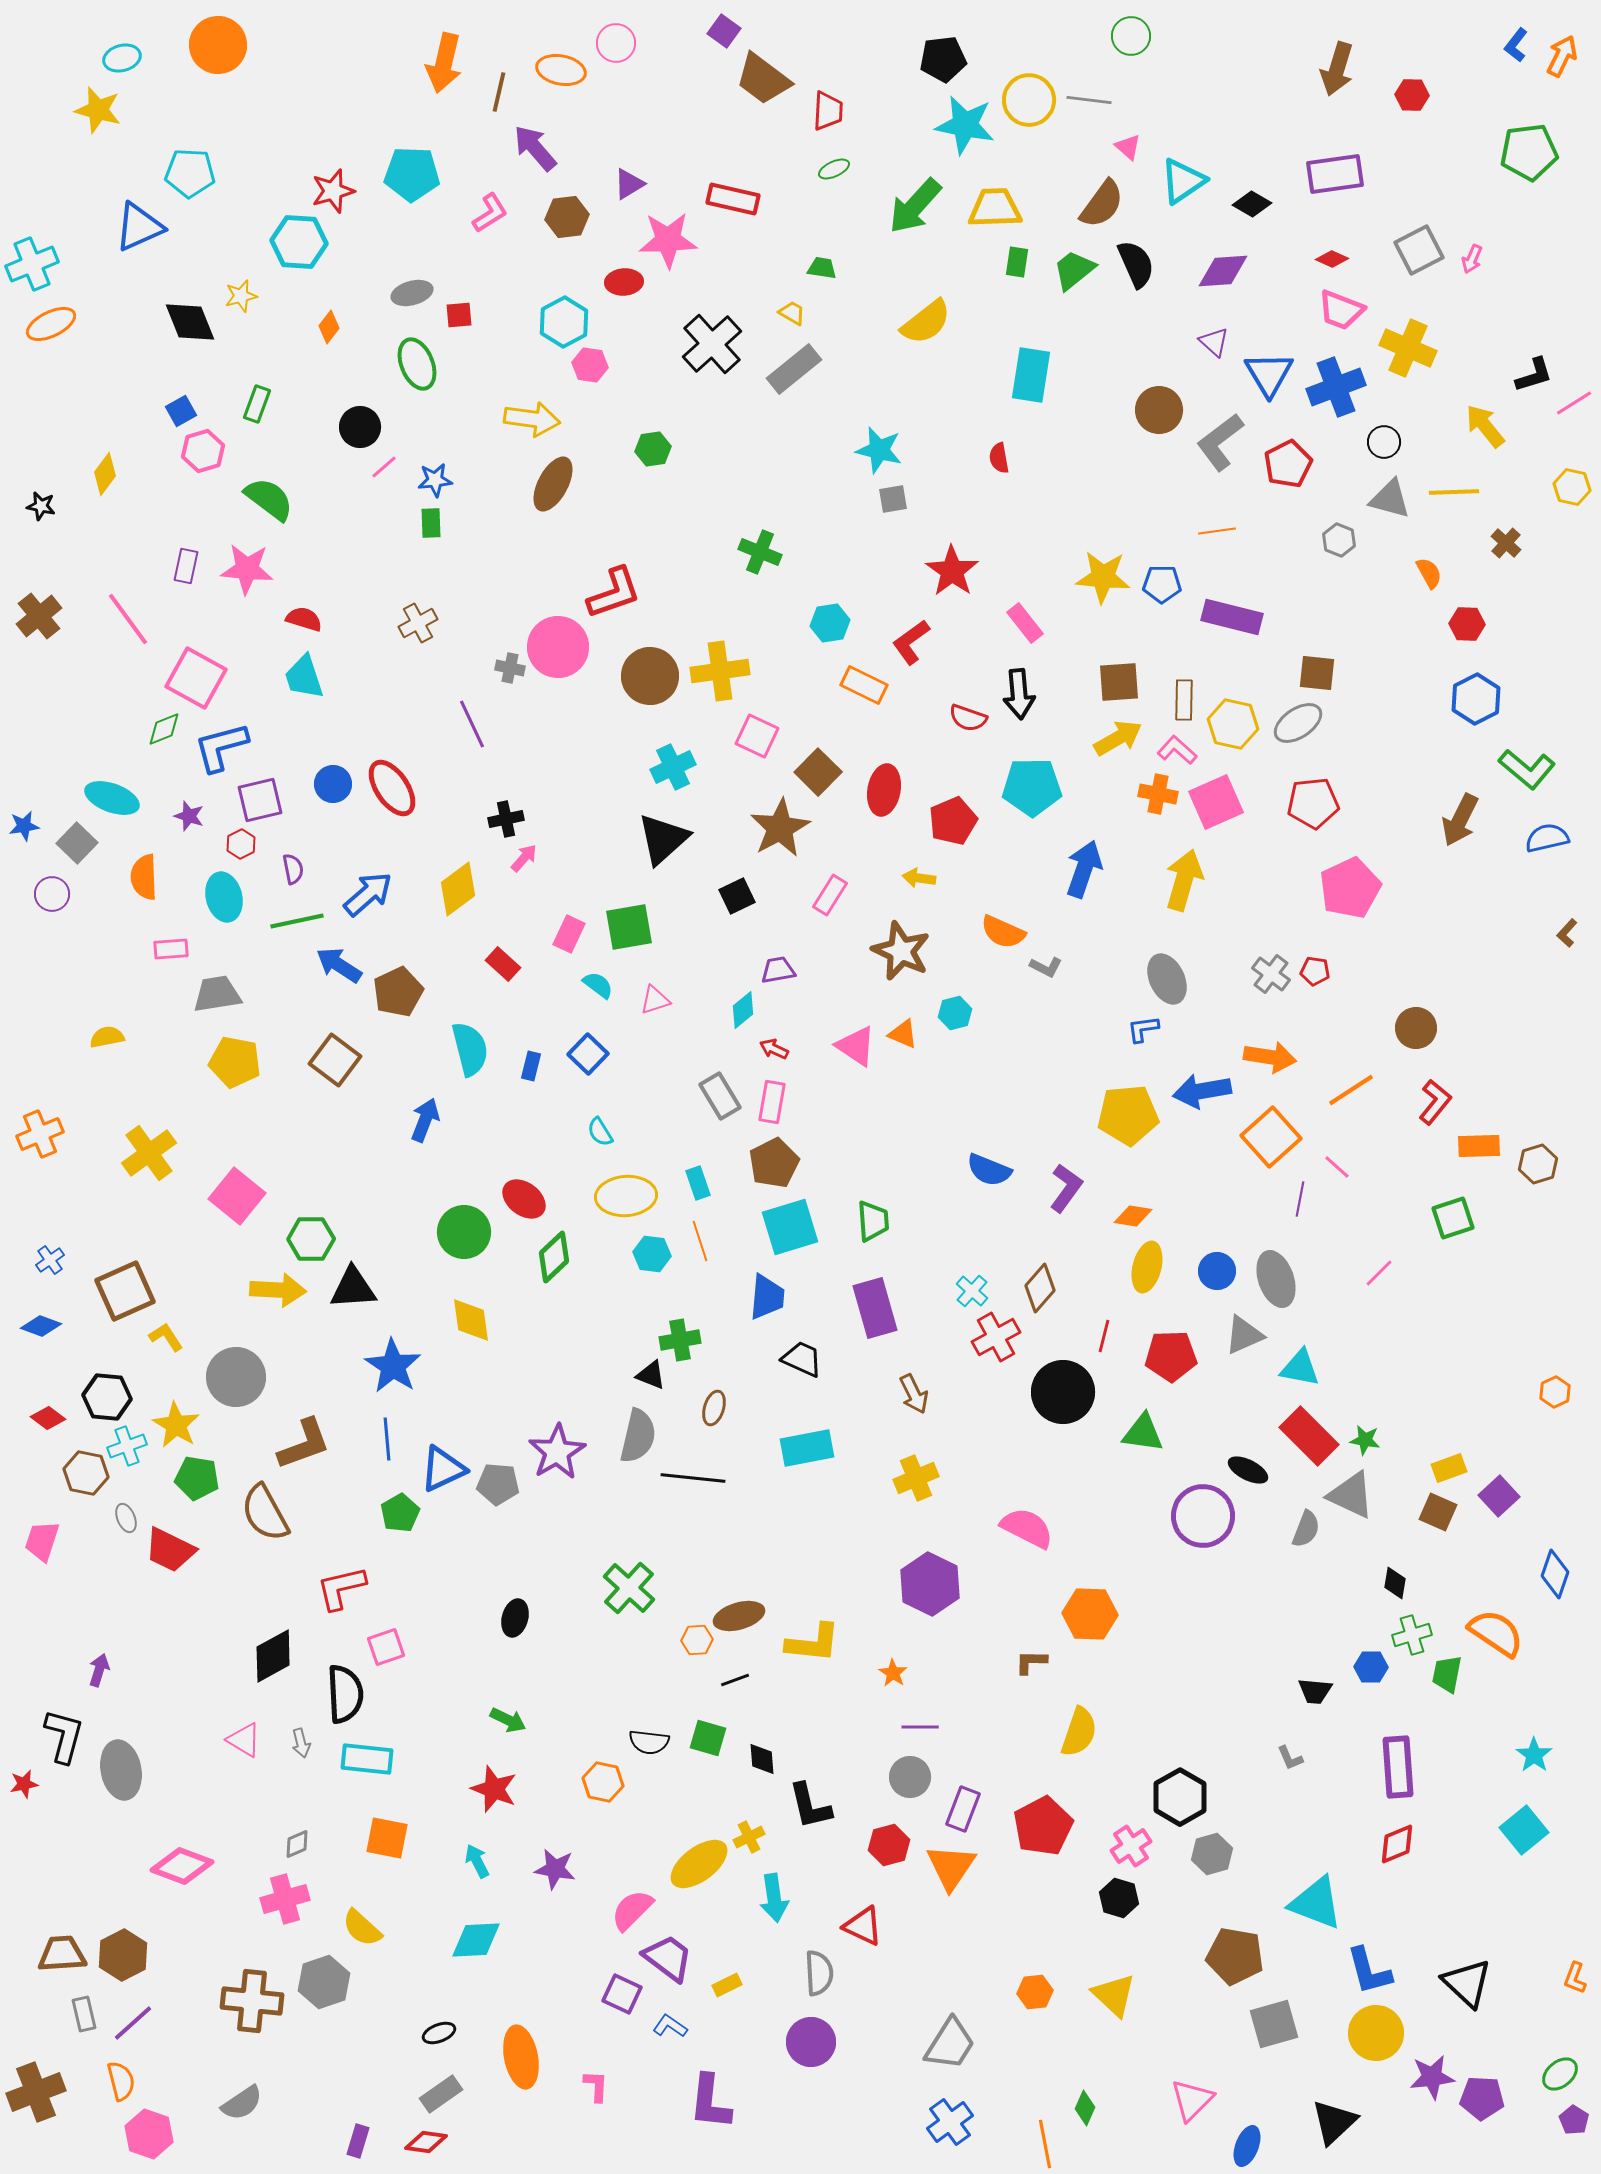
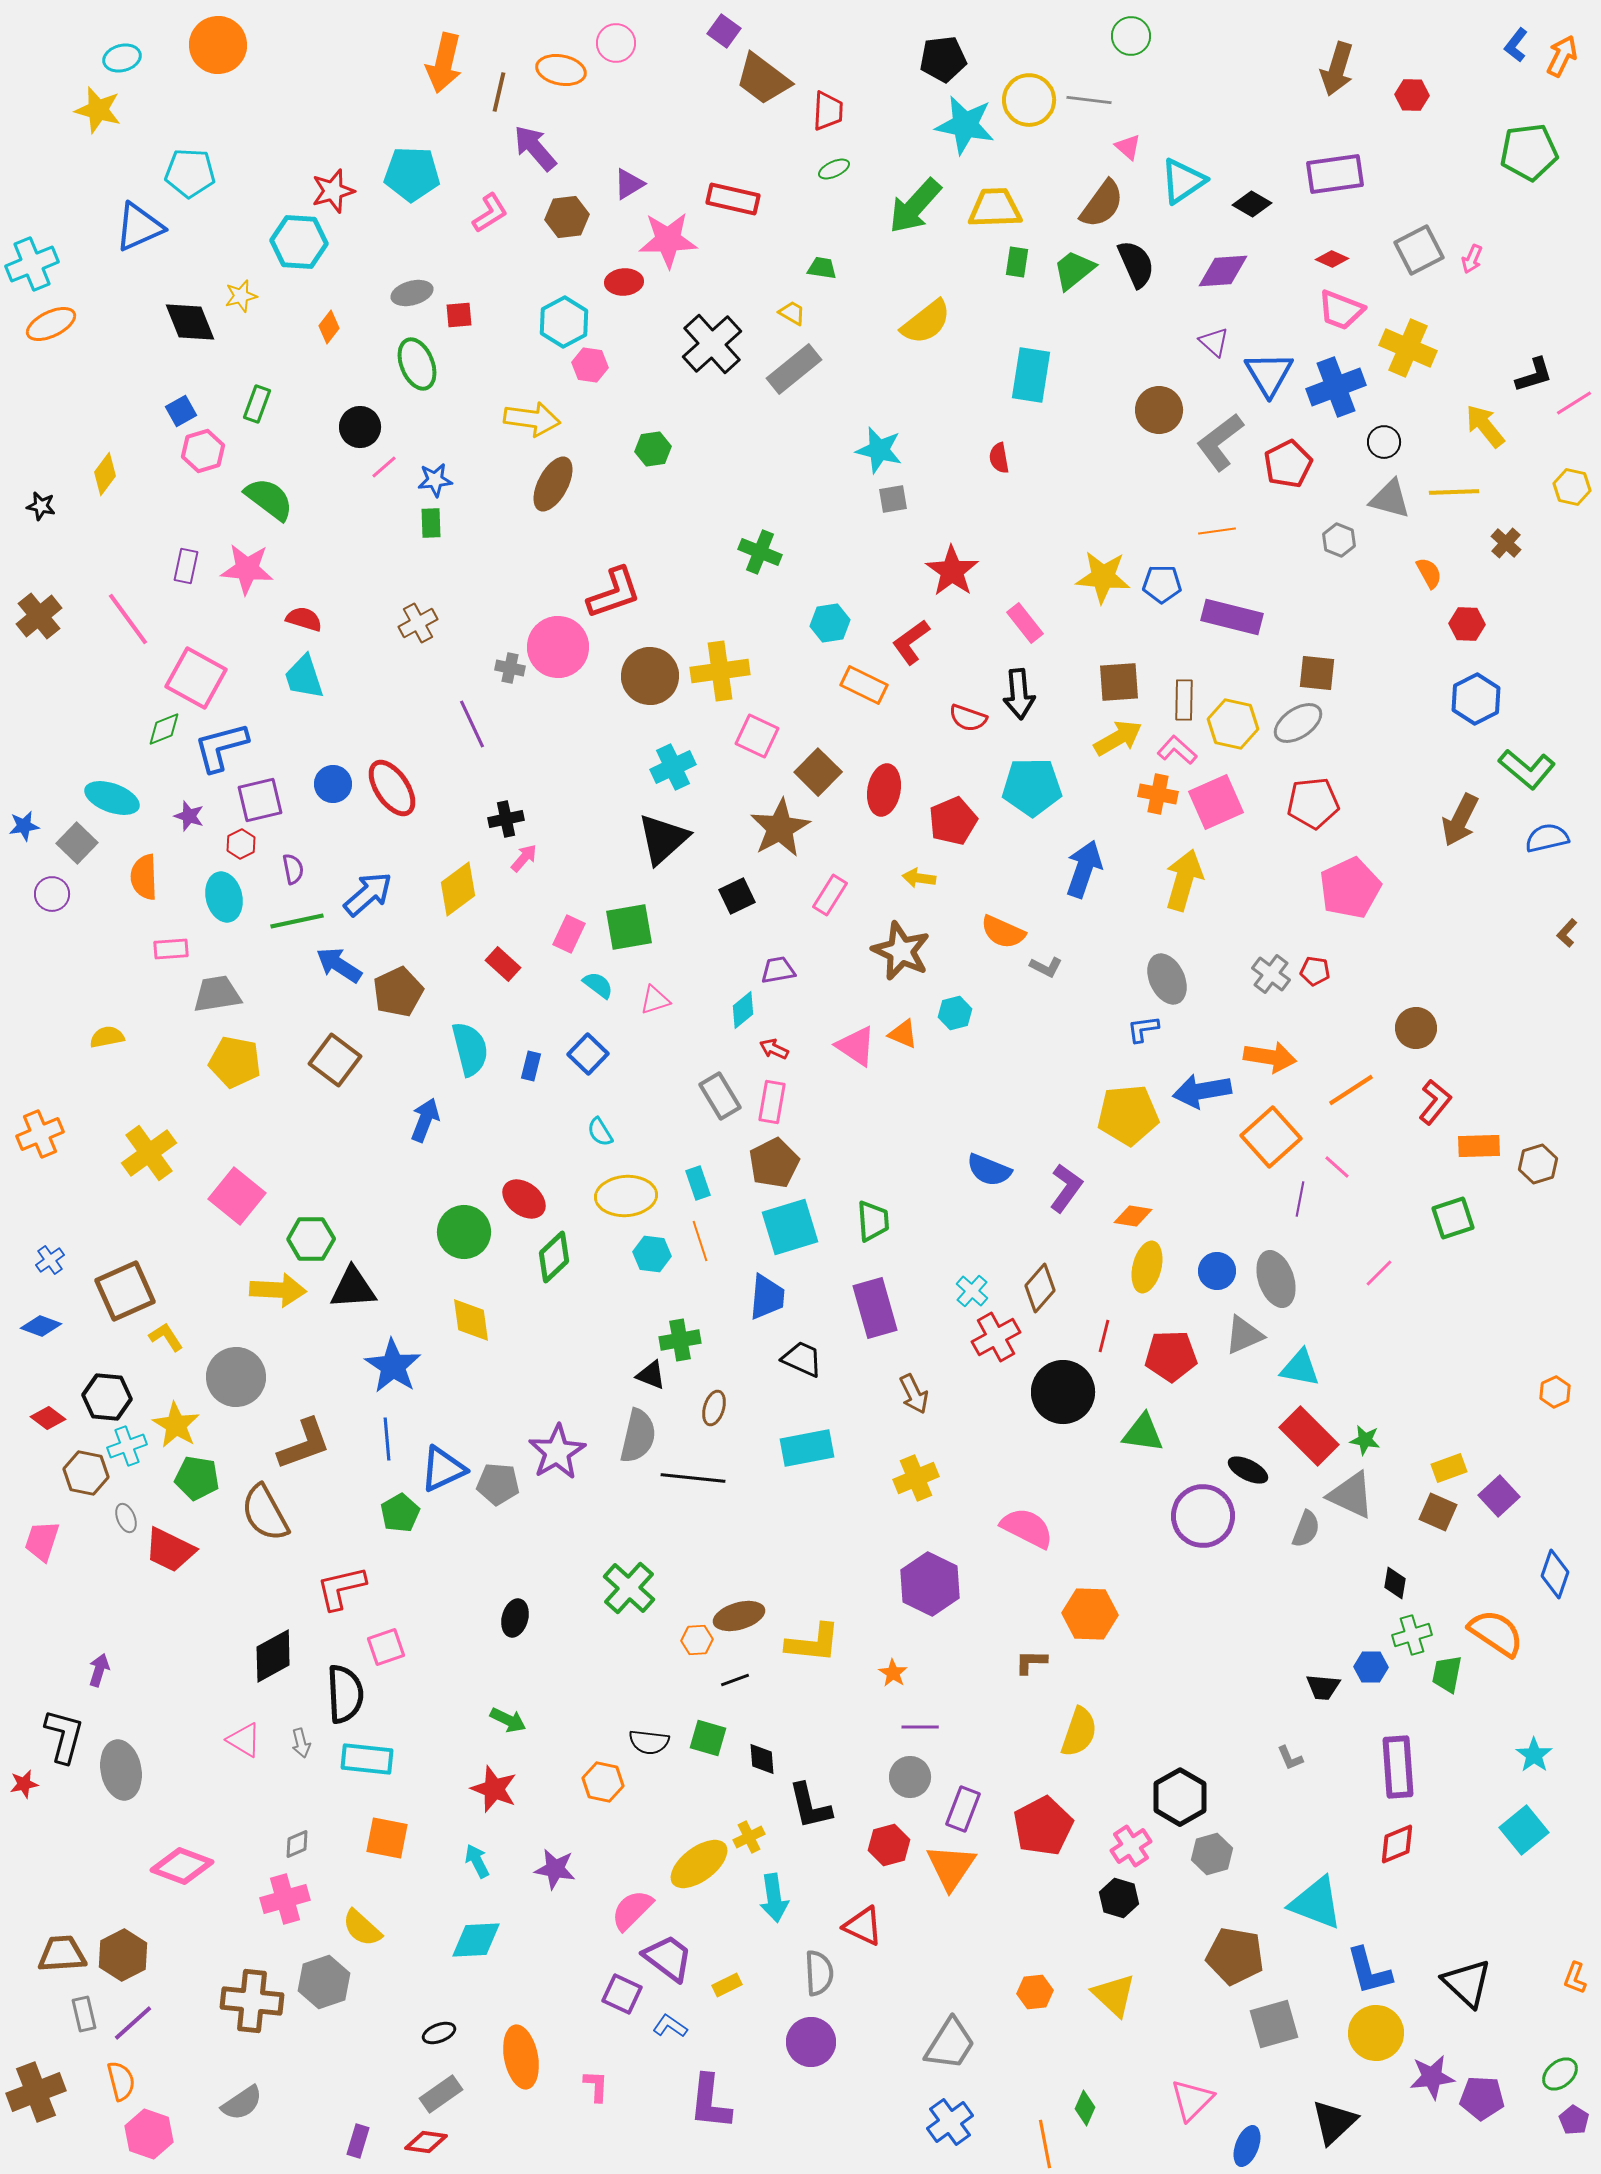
black trapezoid at (1315, 1691): moved 8 px right, 4 px up
